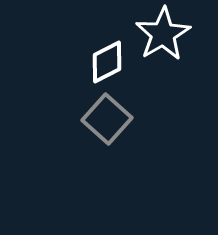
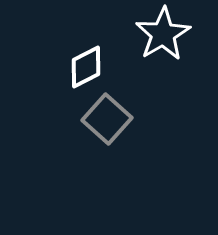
white diamond: moved 21 px left, 5 px down
